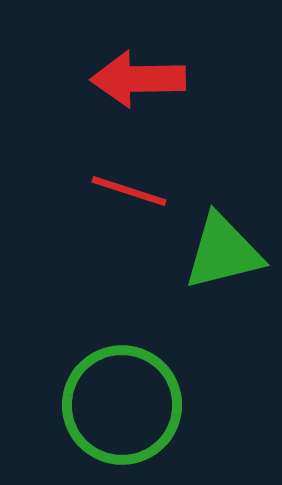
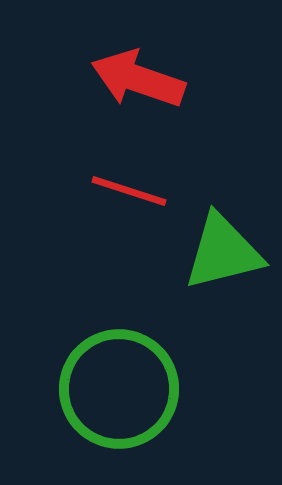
red arrow: rotated 20 degrees clockwise
green circle: moved 3 px left, 16 px up
